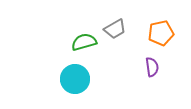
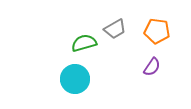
orange pentagon: moved 4 px left, 2 px up; rotated 20 degrees clockwise
green semicircle: moved 1 px down
purple semicircle: rotated 42 degrees clockwise
